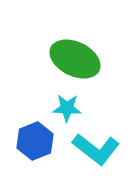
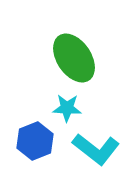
green ellipse: moved 1 px left, 1 px up; rotated 30 degrees clockwise
